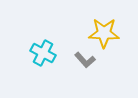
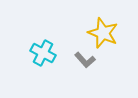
yellow star: moved 1 px left; rotated 20 degrees clockwise
